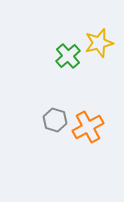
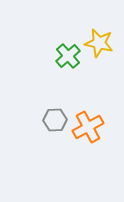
yellow star: rotated 28 degrees clockwise
gray hexagon: rotated 20 degrees counterclockwise
